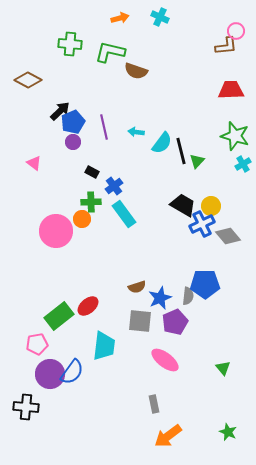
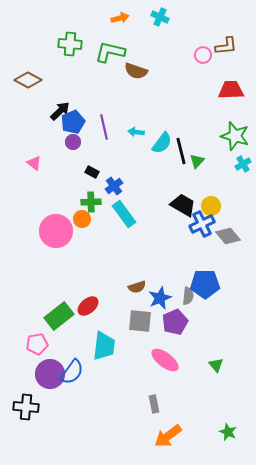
pink circle at (236, 31): moved 33 px left, 24 px down
green triangle at (223, 368): moved 7 px left, 3 px up
